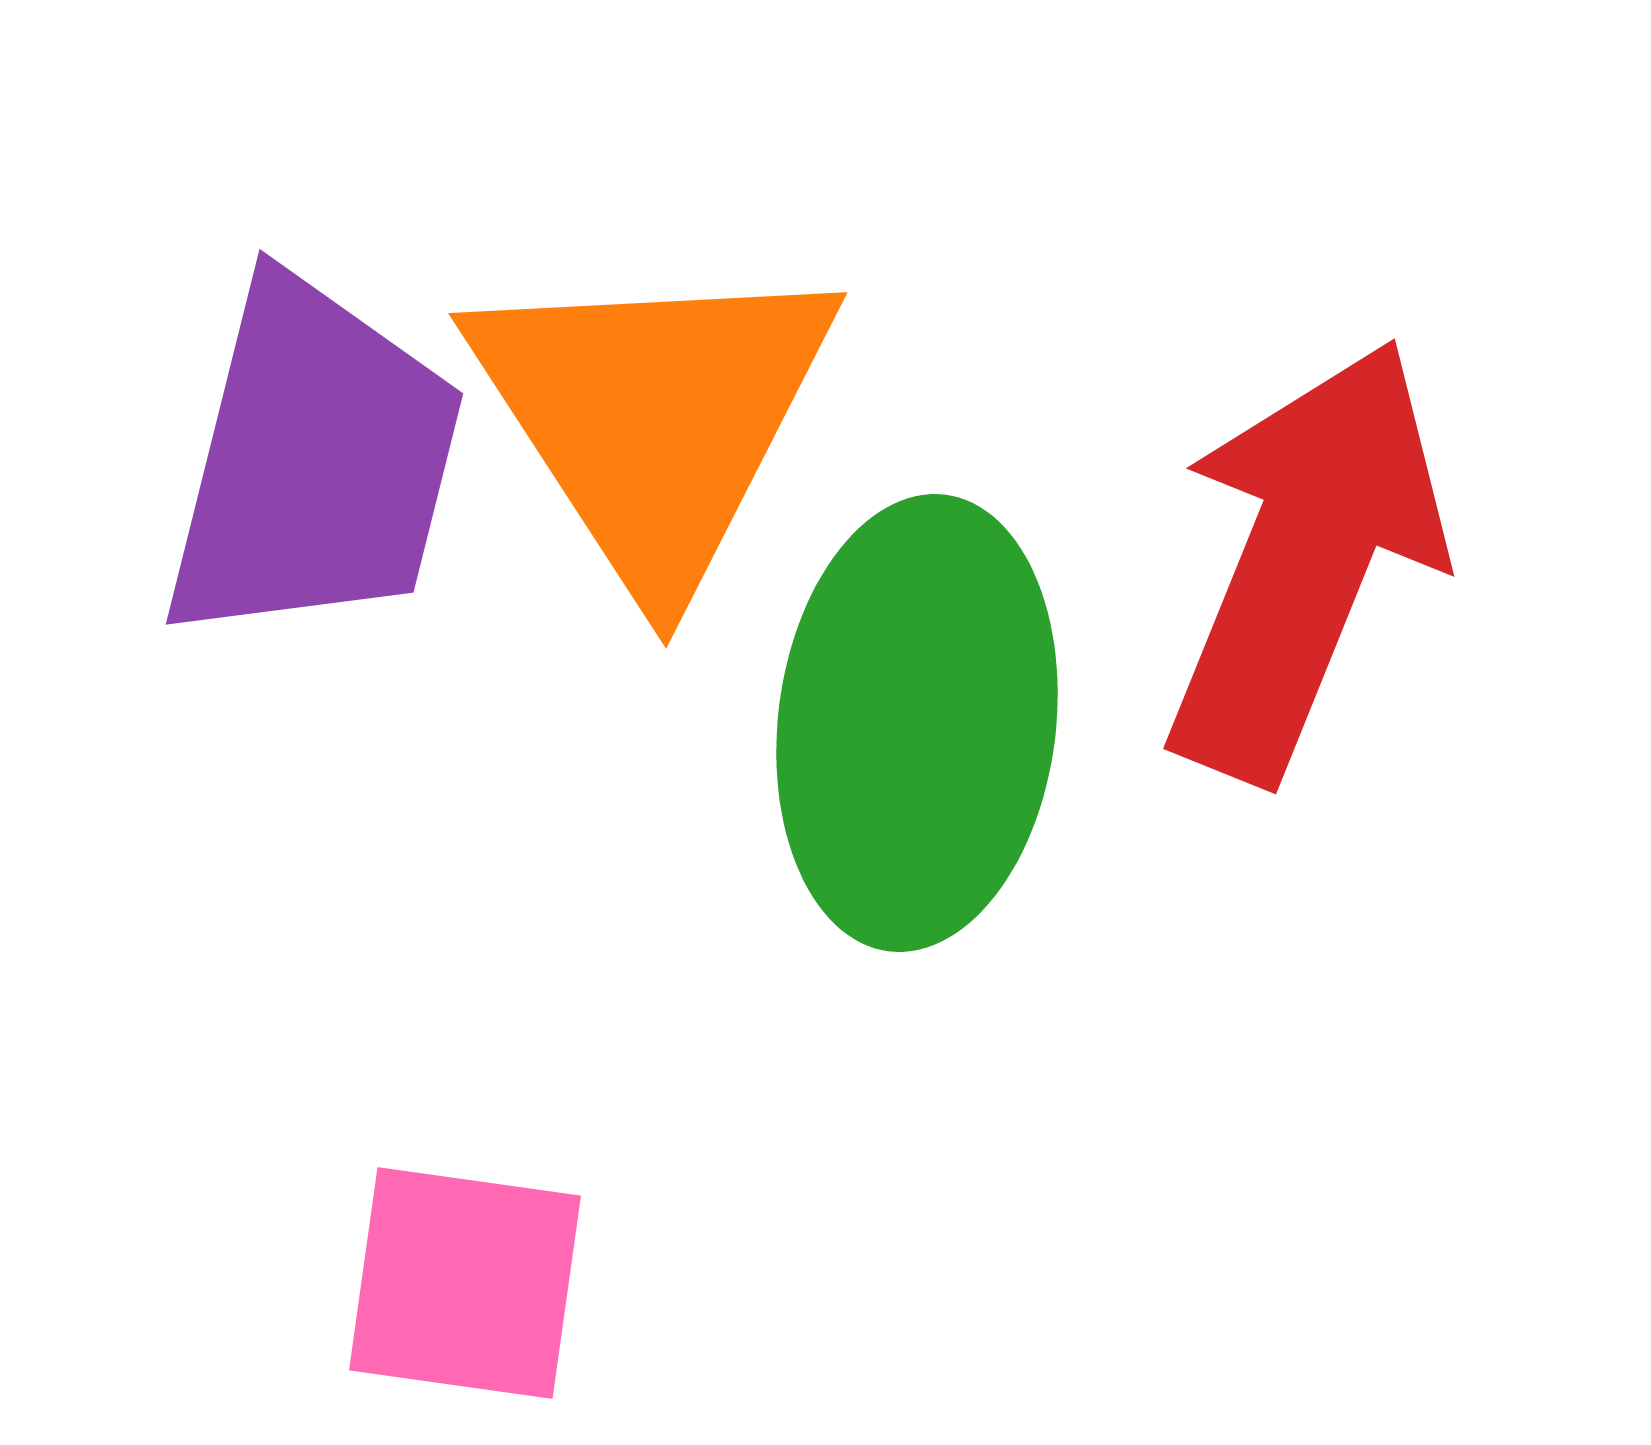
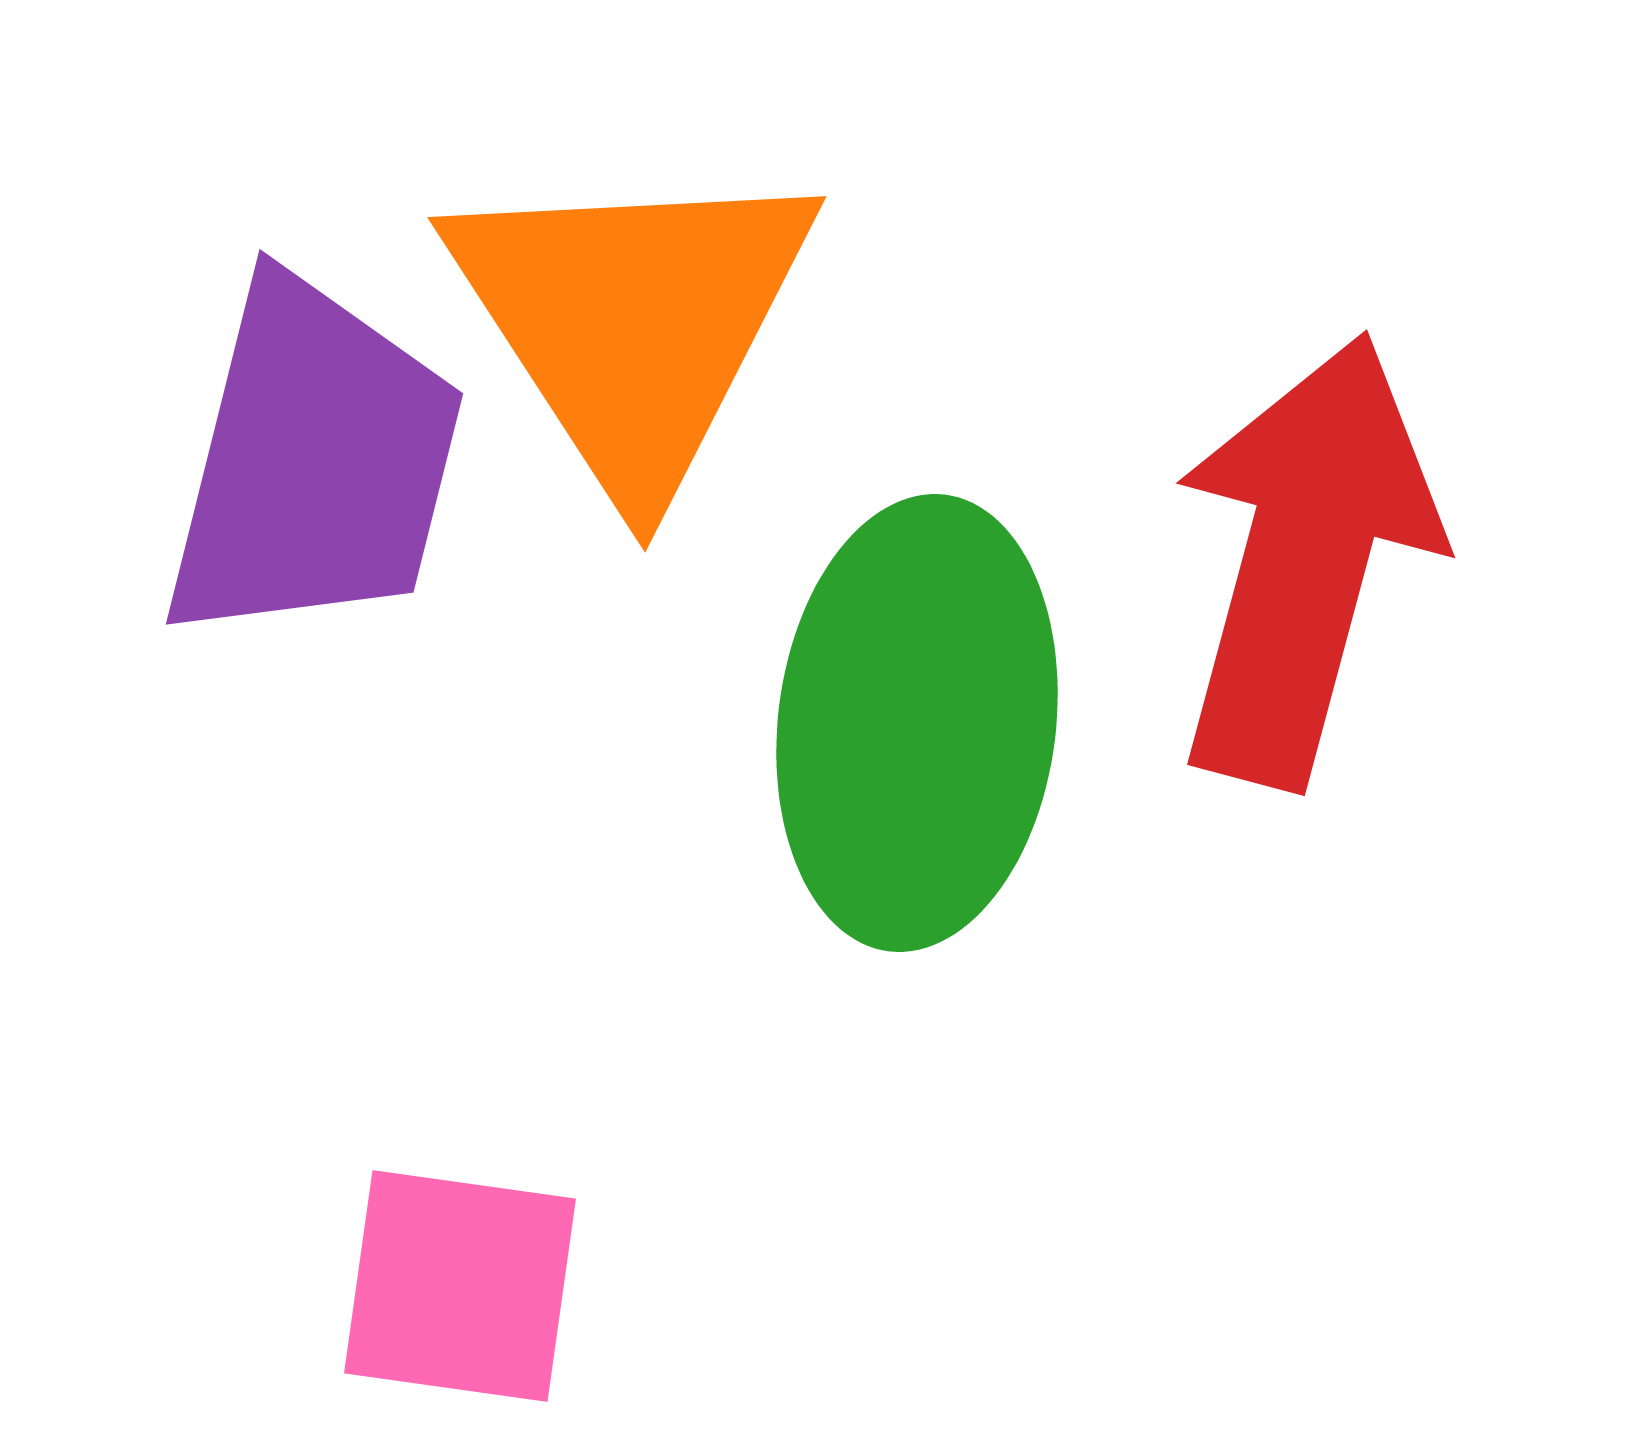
orange triangle: moved 21 px left, 96 px up
red arrow: rotated 7 degrees counterclockwise
pink square: moved 5 px left, 3 px down
